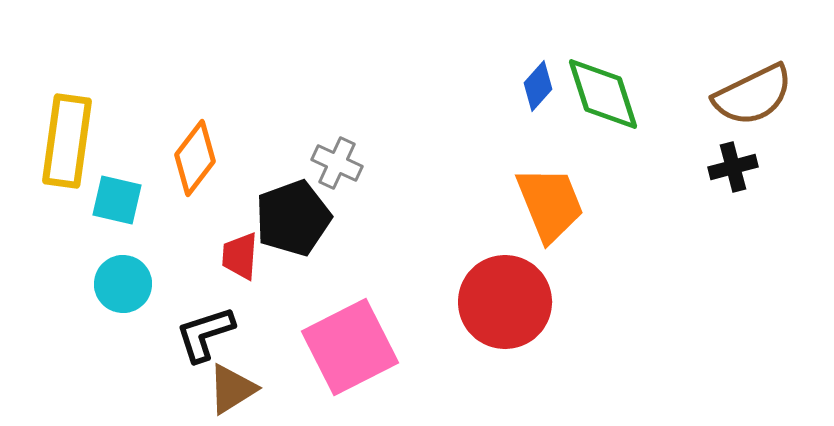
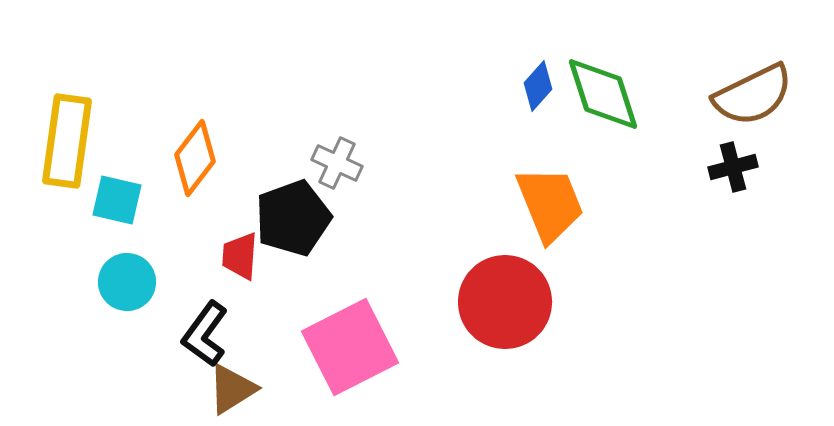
cyan circle: moved 4 px right, 2 px up
black L-shape: rotated 36 degrees counterclockwise
